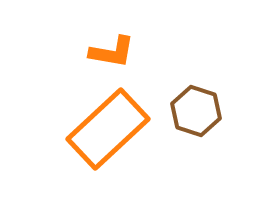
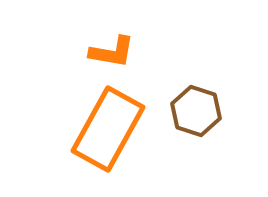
orange rectangle: rotated 18 degrees counterclockwise
